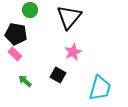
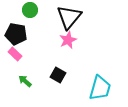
pink star: moved 5 px left, 12 px up
